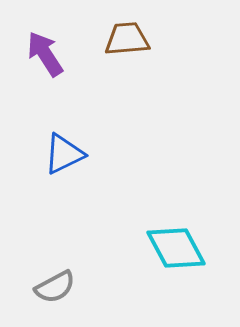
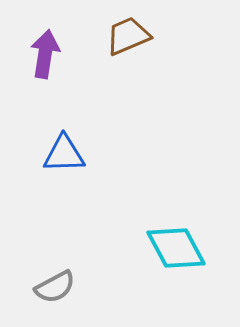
brown trapezoid: moved 1 px right, 3 px up; rotated 18 degrees counterclockwise
purple arrow: rotated 42 degrees clockwise
blue triangle: rotated 24 degrees clockwise
